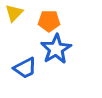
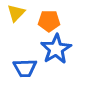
yellow triangle: moved 2 px right
blue trapezoid: rotated 25 degrees clockwise
